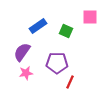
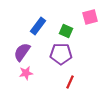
pink square: rotated 14 degrees counterclockwise
blue rectangle: rotated 18 degrees counterclockwise
purple pentagon: moved 4 px right, 9 px up
